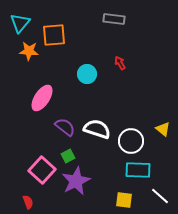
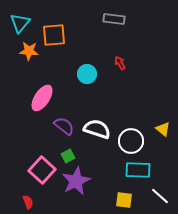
purple semicircle: moved 1 px left, 1 px up
